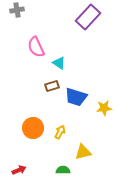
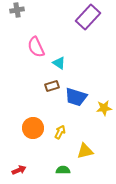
yellow triangle: moved 2 px right, 1 px up
